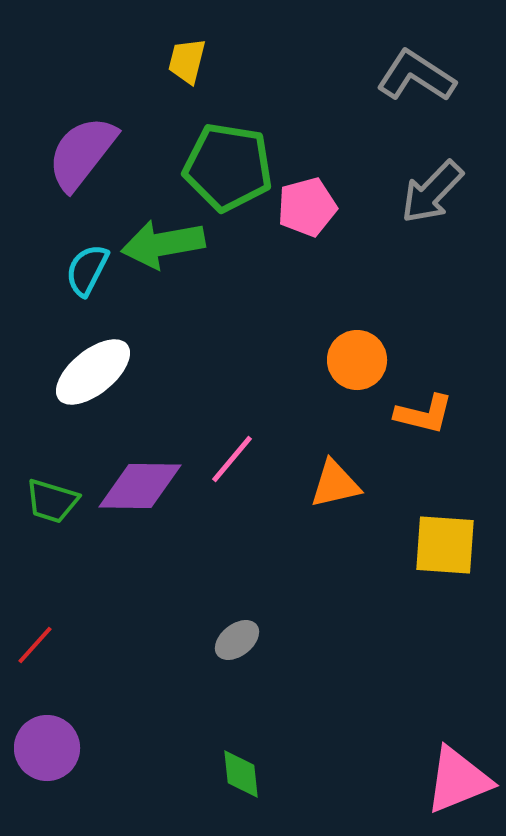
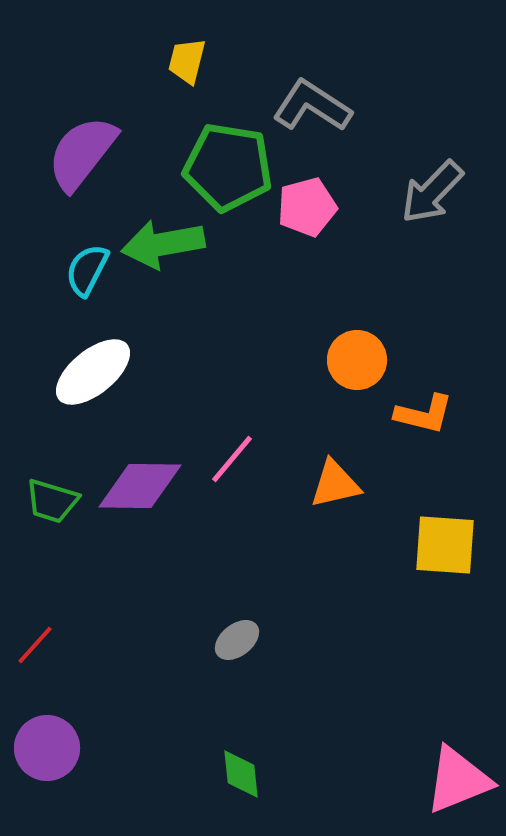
gray L-shape: moved 104 px left, 30 px down
